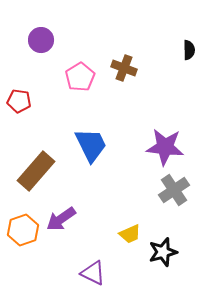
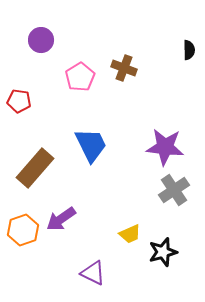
brown rectangle: moved 1 px left, 3 px up
